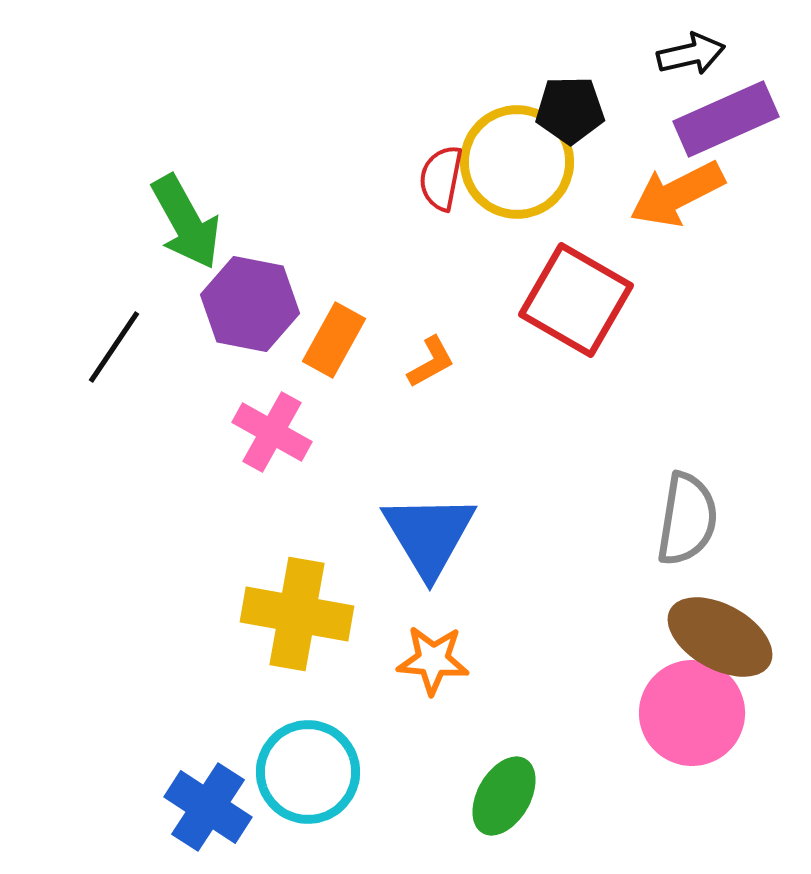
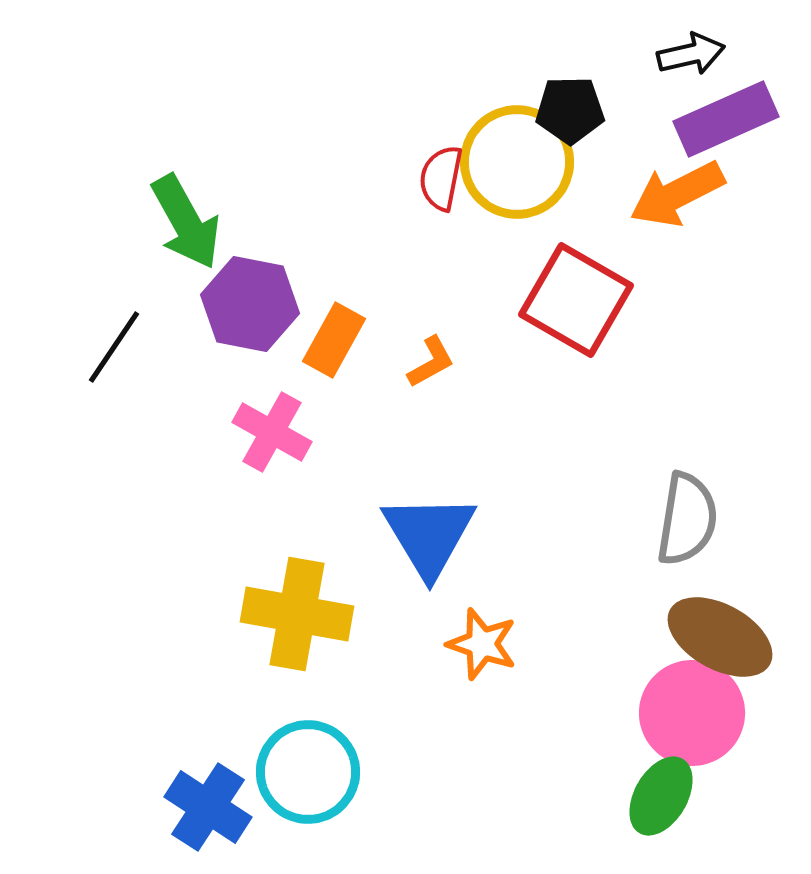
orange star: moved 49 px right, 16 px up; rotated 14 degrees clockwise
green ellipse: moved 157 px right
